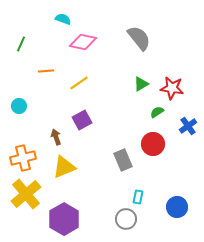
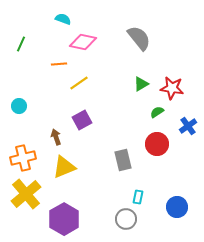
orange line: moved 13 px right, 7 px up
red circle: moved 4 px right
gray rectangle: rotated 10 degrees clockwise
